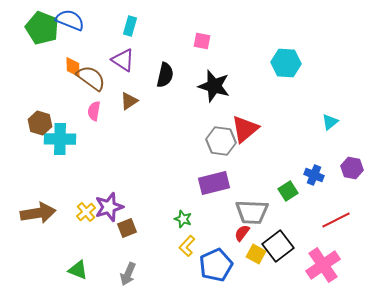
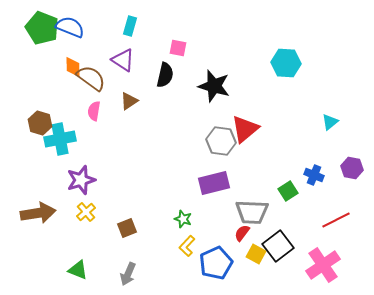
blue semicircle: moved 7 px down
pink square: moved 24 px left, 7 px down
cyan cross: rotated 12 degrees counterclockwise
purple star: moved 28 px left, 27 px up
blue pentagon: moved 2 px up
